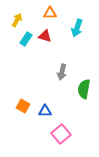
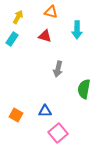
orange triangle: moved 1 px right, 1 px up; rotated 16 degrees clockwise
yellow arrow: moved 1 px right, 3 px up
cyan arrow: moved 2 px down; rotated 18 degrees counterclockwise
cyan rectangle: moved 14 px left
gray arrow: moved 4 px left, 3 px up
orange square: moved 7 px left, 9 px down
pink square: moved 3 px left, 1 px up
